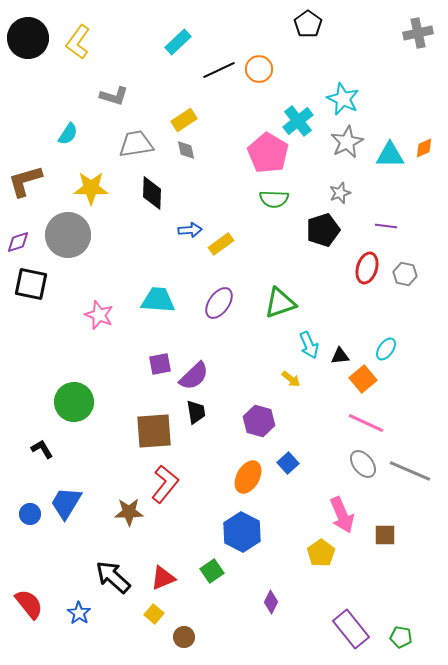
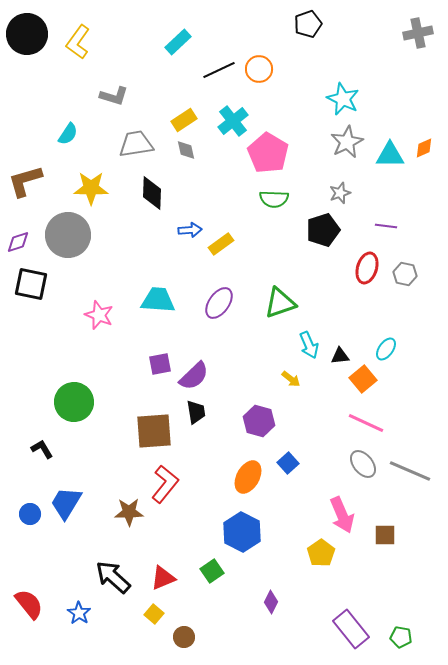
black pentagon at (308, 24): rotated 16 degrees clockwise
black circle at (28, 38): moved 1 px left, 4 px up
cyan cross at (298, 121): moved 65 px left
